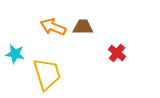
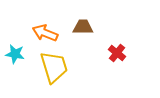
orange arrow: moved 8 px left, 6 px down
yellow trapezoid: moved 7 px right, 7 px up
